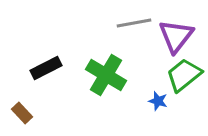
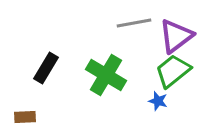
purple triangle: rotated 15 degrees clockwise
black rectangle: rotated 32 degrees counterclockwise
green trapezoid: moved 11 px left, 4 px up
brown rectangle: moved 3 px right, 4 px down; rotated 50 degrees counterclockwise
